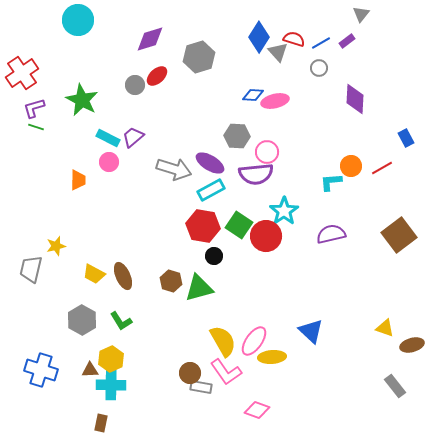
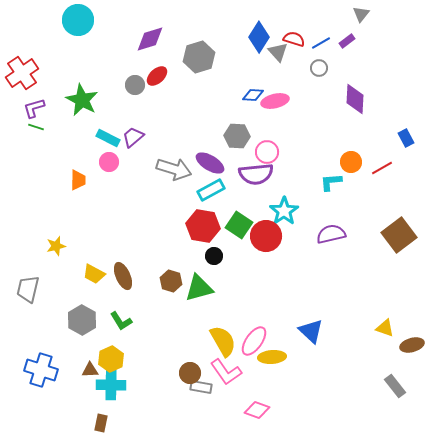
orange circle at (351, 166): moved 4 px up
gray trapezoid at (31, 269): moved 3 px left, 20 px down
